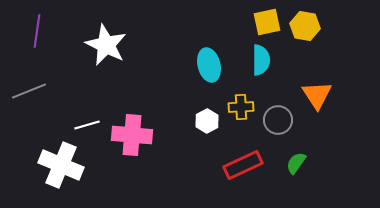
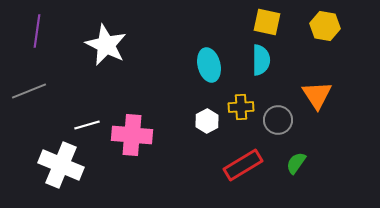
yellow square: rotated 24 degrees clockwise
yellow hexagon: moved 20 px right
red rectangle: rotated 6 degrees counterclockwise
